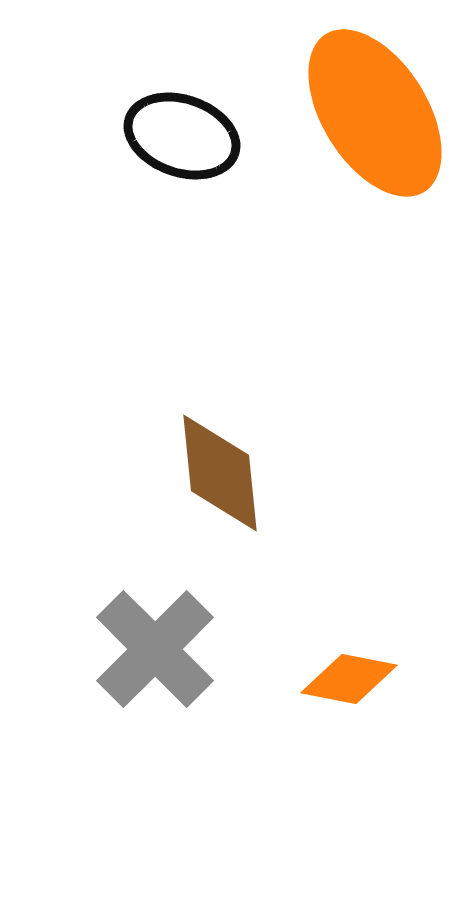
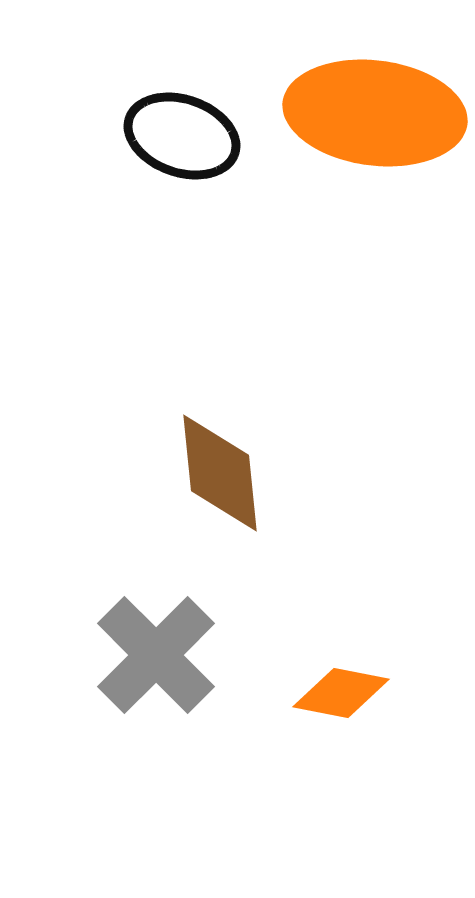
orange ellipse: rotated 51 degrees counterclockwise
gray cross: moved 1 px right, 6 px down
orange diamond: moved 8 px left, 14 px down
